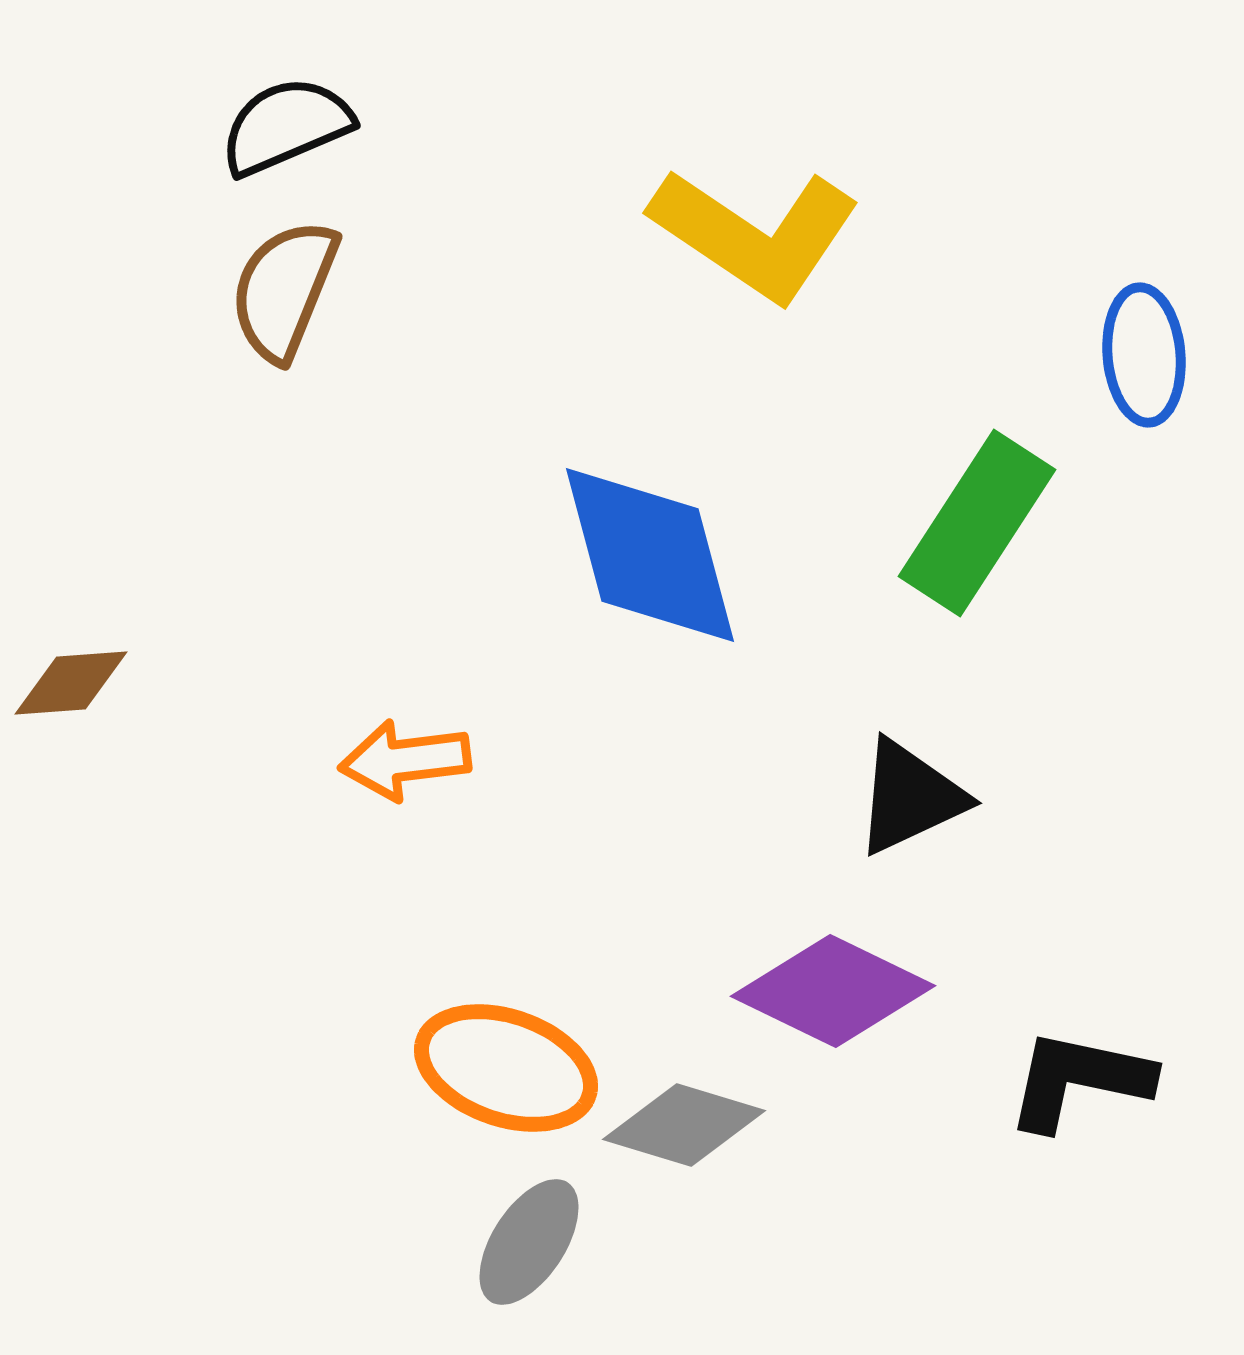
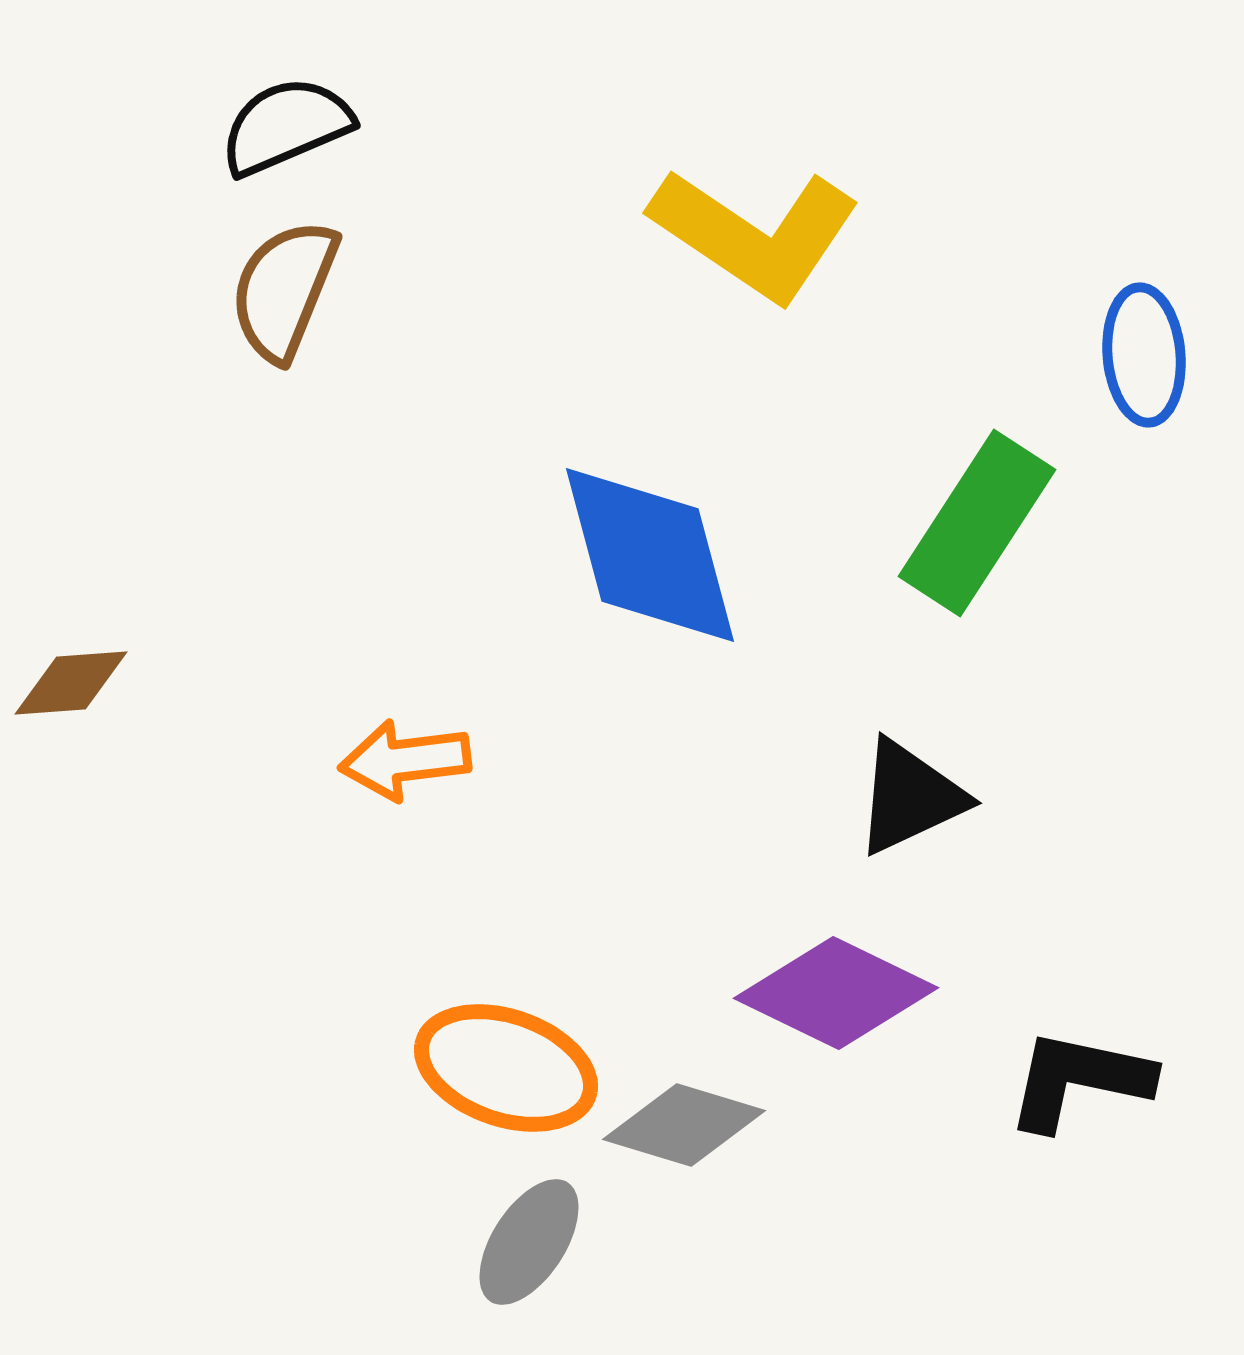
purple diamond: moved 3 px right, 2 px down
